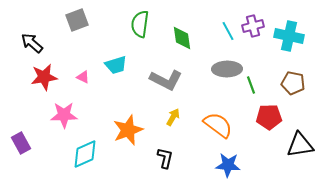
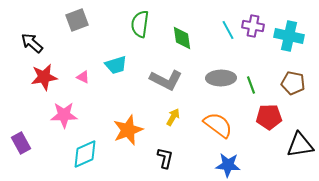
purple cross: rotated 25 degrees clockwise
cyan line: moved 1 px up
gray ellipse: moved 6 px left, 9 px down
